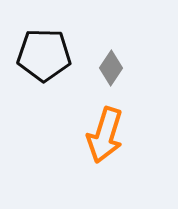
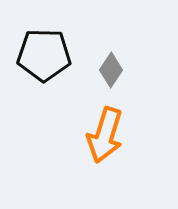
gray diamond: moved 2 px down
